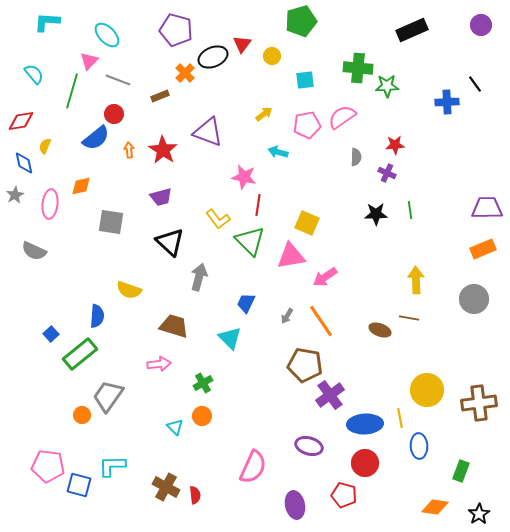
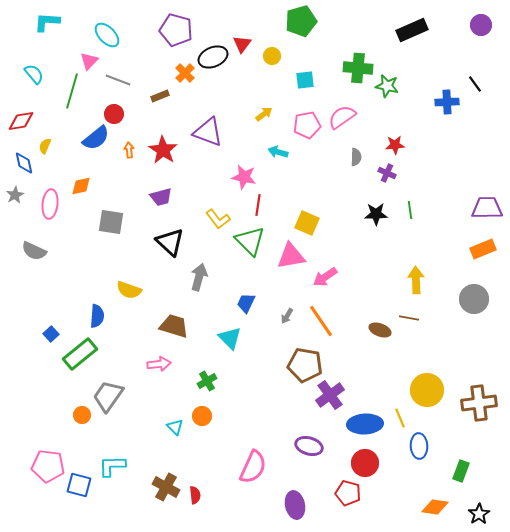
green star at (387, 86): rotated 15 degrees clockwise
green cross at (203, 383): moved 4 px right, 2 px up
yellow line at (400, 418): rotated 12 degrees counterclockwise
red pentagon at (344, 495): moved 4 px right, 2 px up
